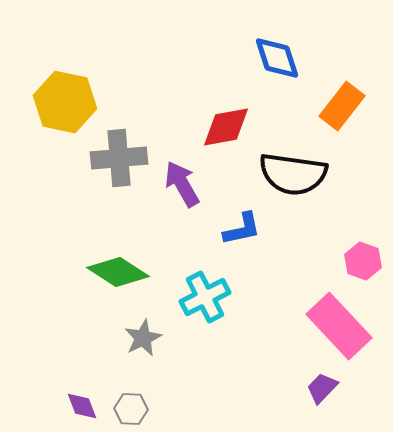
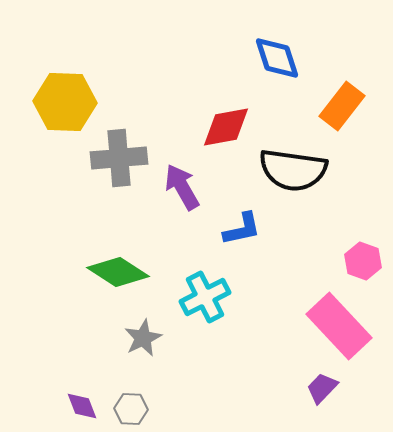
yellow hexagon: rotated 10 degrees counterclockwise
black semicircle: moved 4 px up
purple arrow: moved 3 px down
